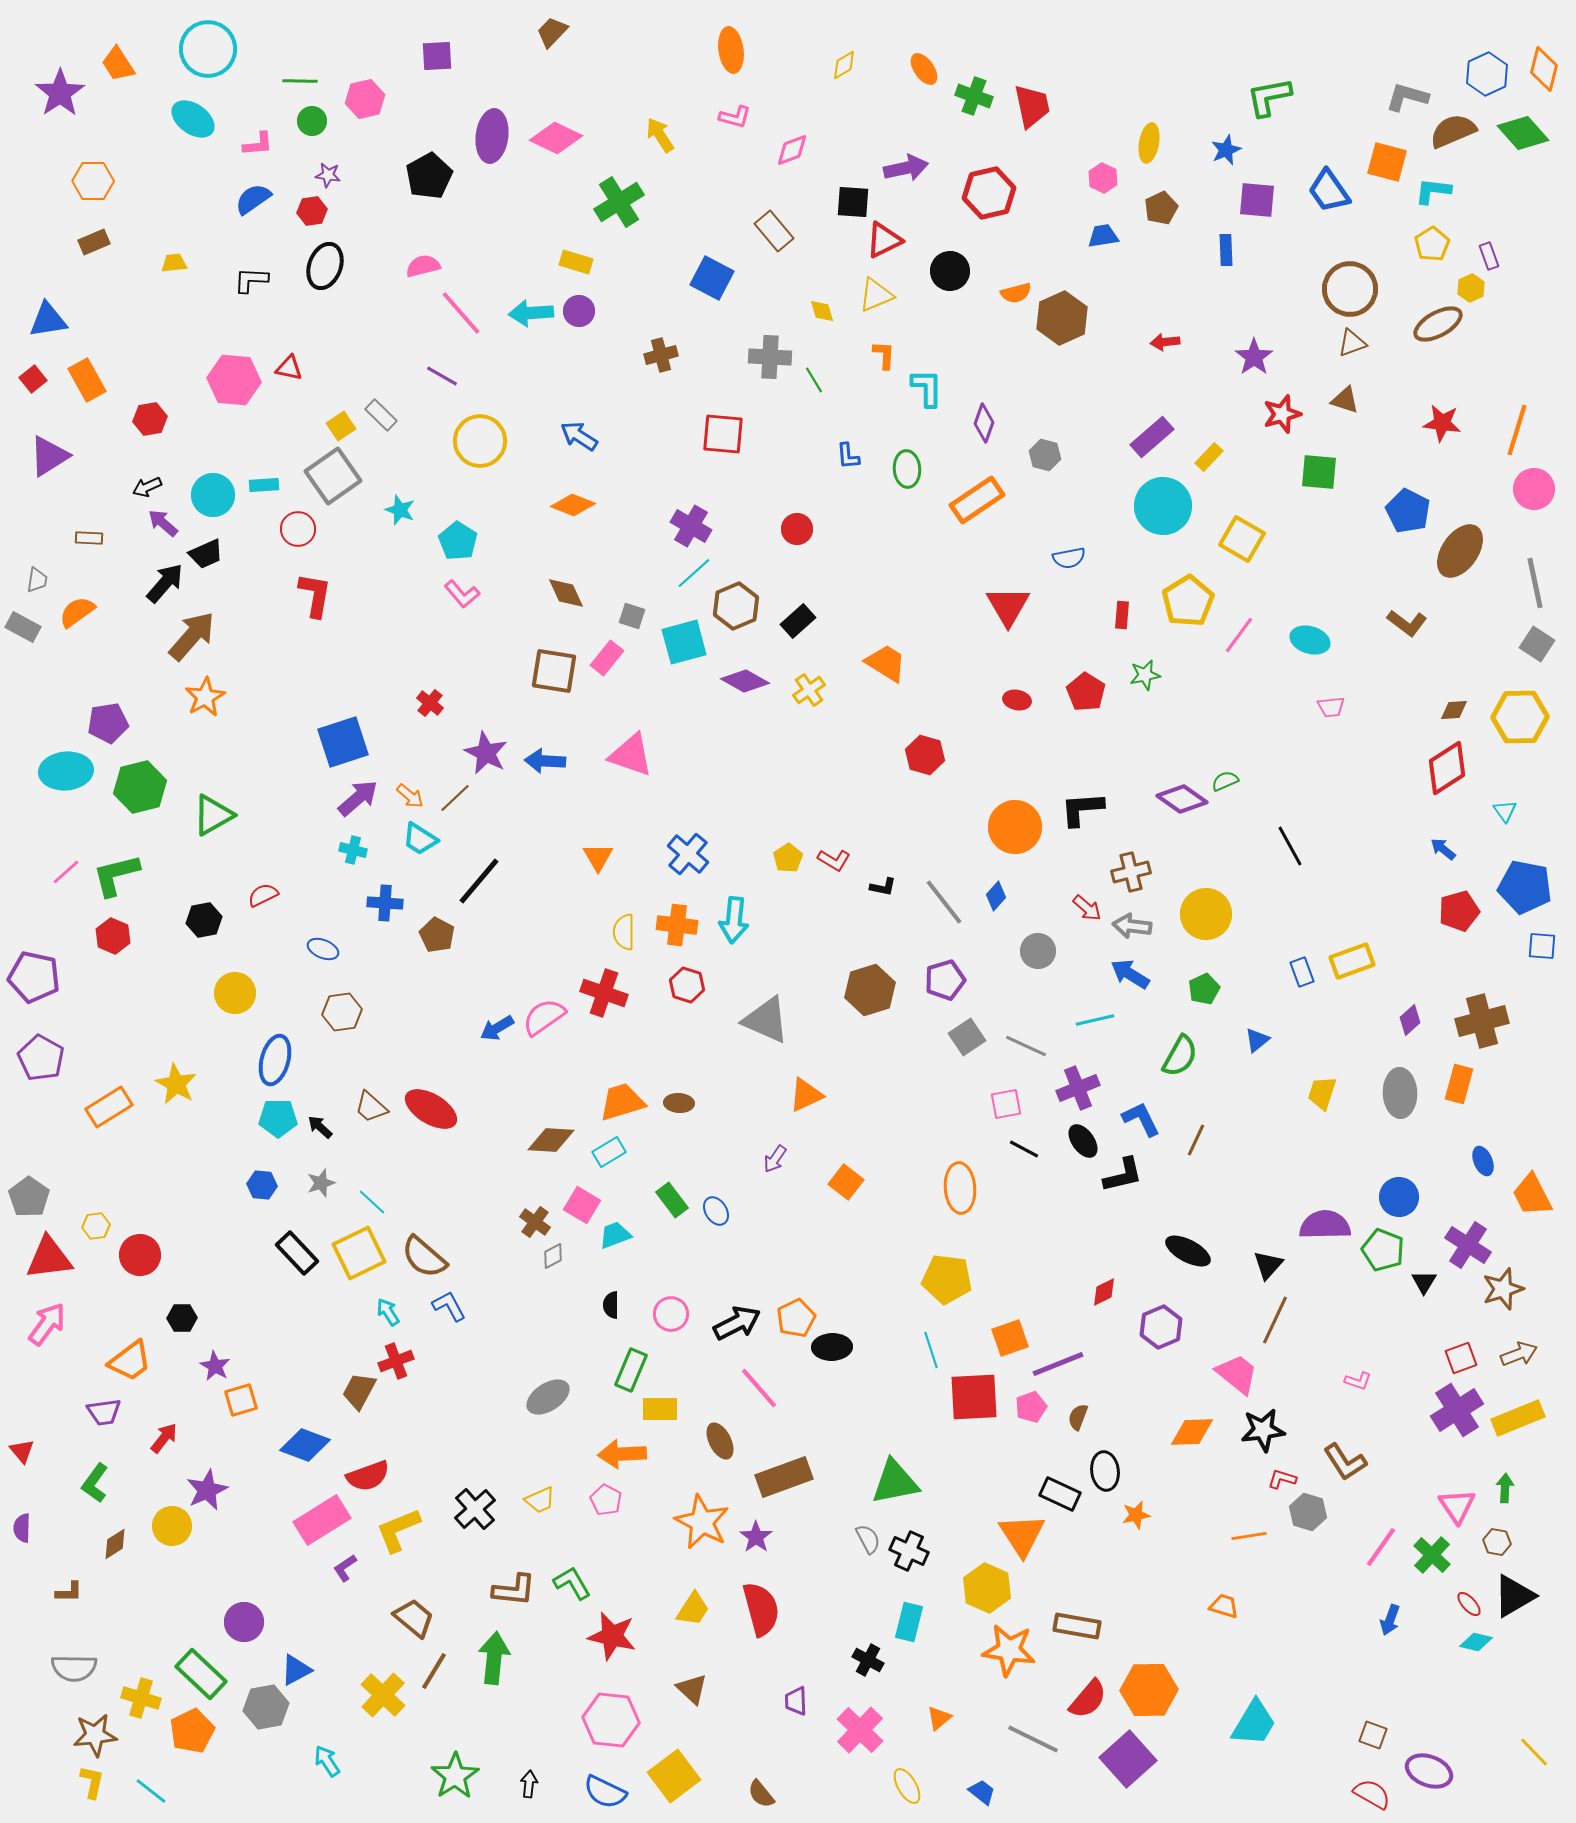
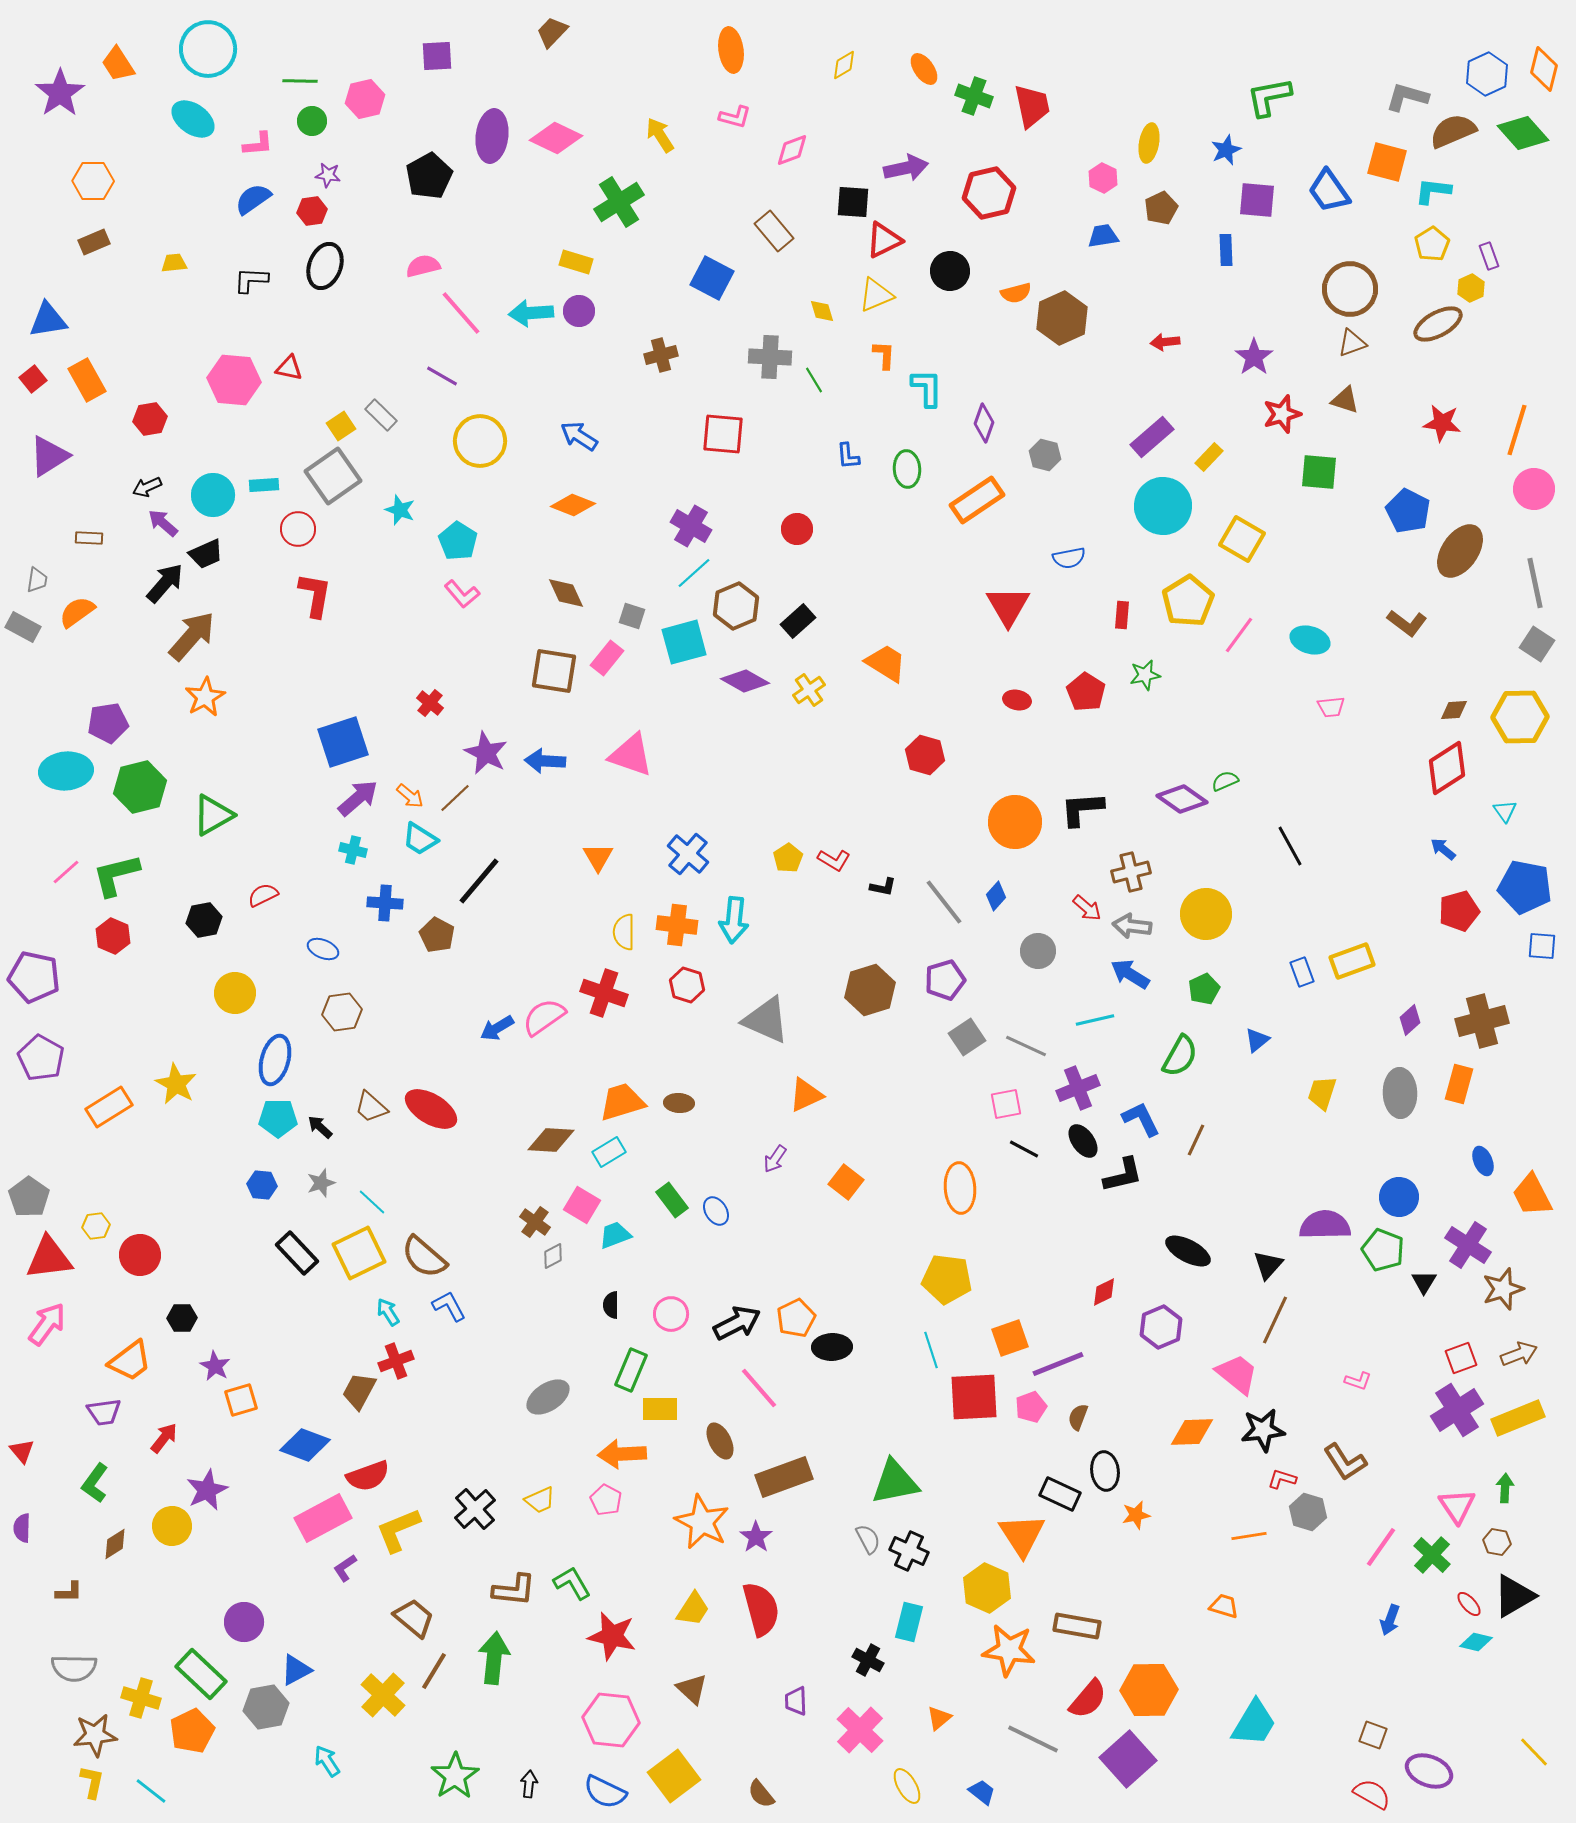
orange circle at (1015, 827): moved 5 px up
pink rectangle at (322, 1520): moved 1 px right, 2 px up; rotated 4 degrees clockwise
